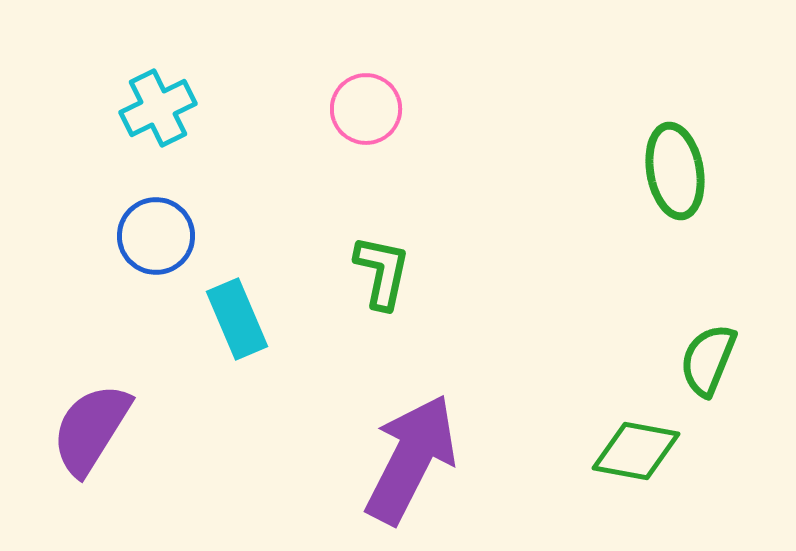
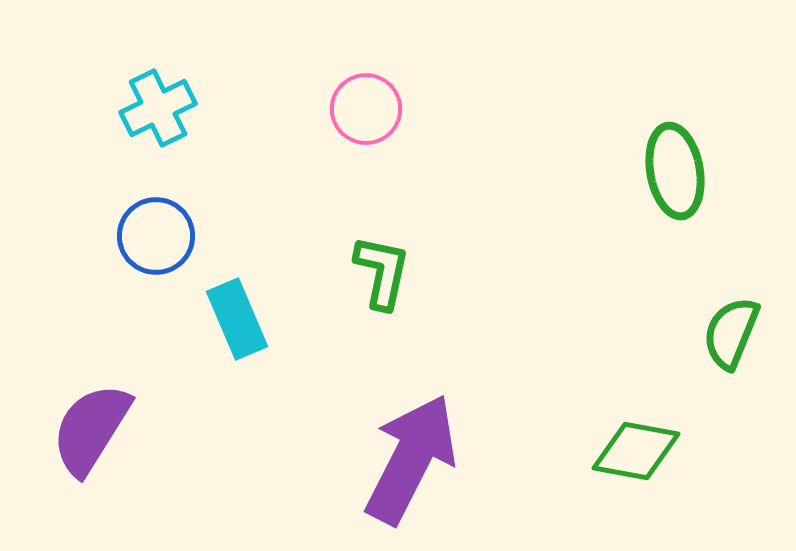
green semicircle: moved 23 px right, 27 px up
